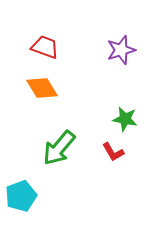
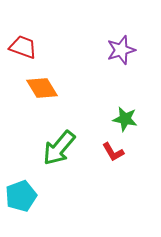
red trapezoid: moved 22 px left
